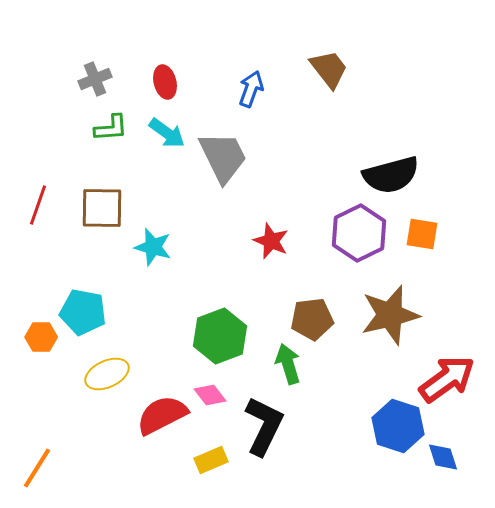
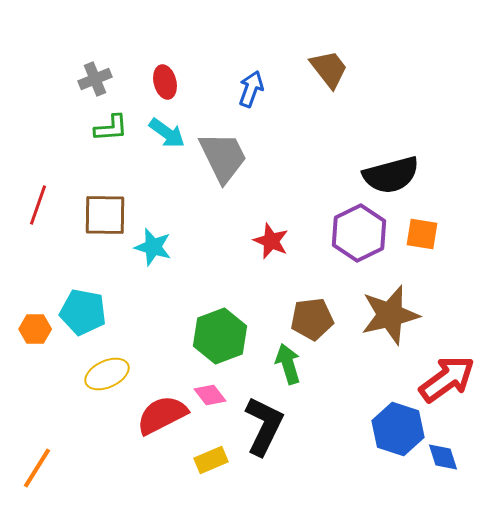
brown square: moved 3 px right, 7 px down
orange hexagon: moved 6 px left, 8 px up
blue hexagon: moved 3 px down
